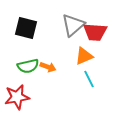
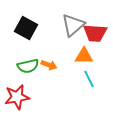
black square: rotated 15 degrees clockwise
red trapezoid: moved 1 px down
orange triangle: rotated 24 degrees clockwise
orange arrow: moved 1 px right, 2 px up
